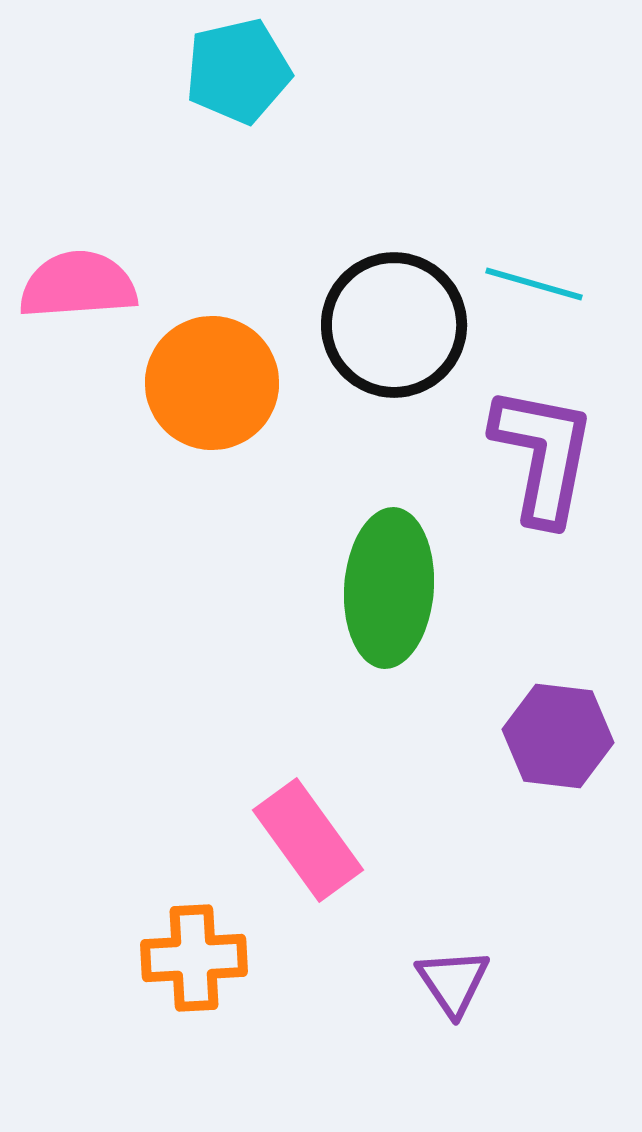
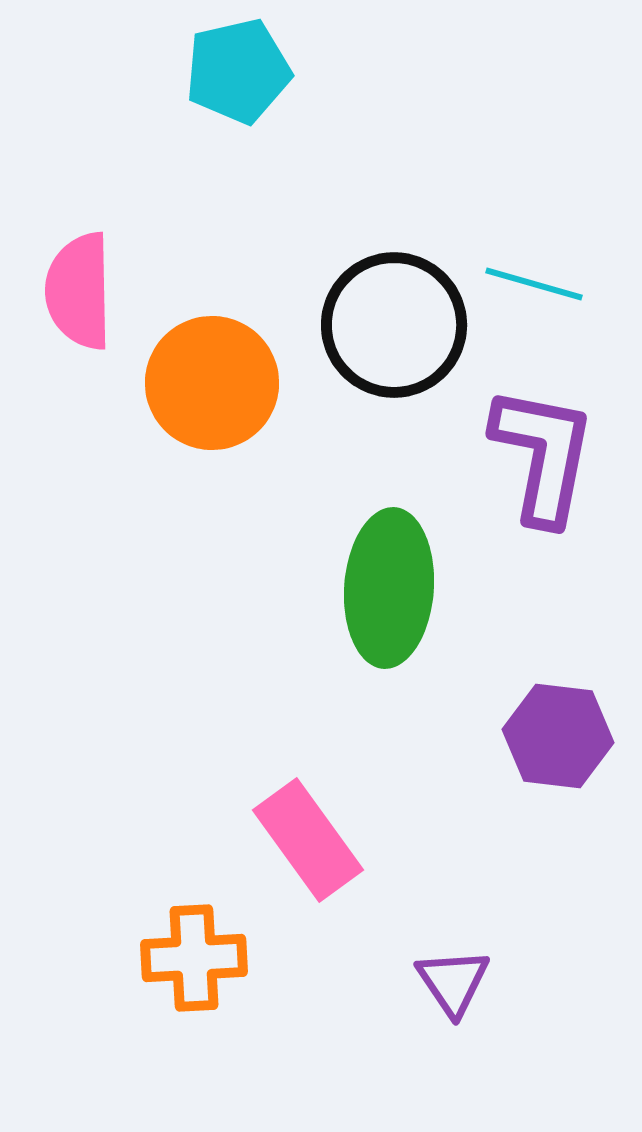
pink semicircle: moved 1 px right, 6 px down; rotated 87 degrees counterclockwise
